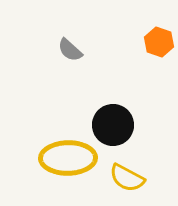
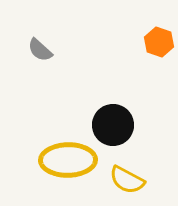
gray semicircle: moved 30 px left
yellow ellipse: moved 2 px down
yellow semicircle: moved 2 px down
